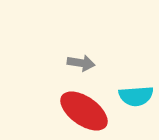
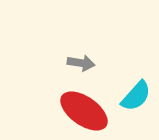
cyan semicircle: rotated 44 degrees counterclockwise
